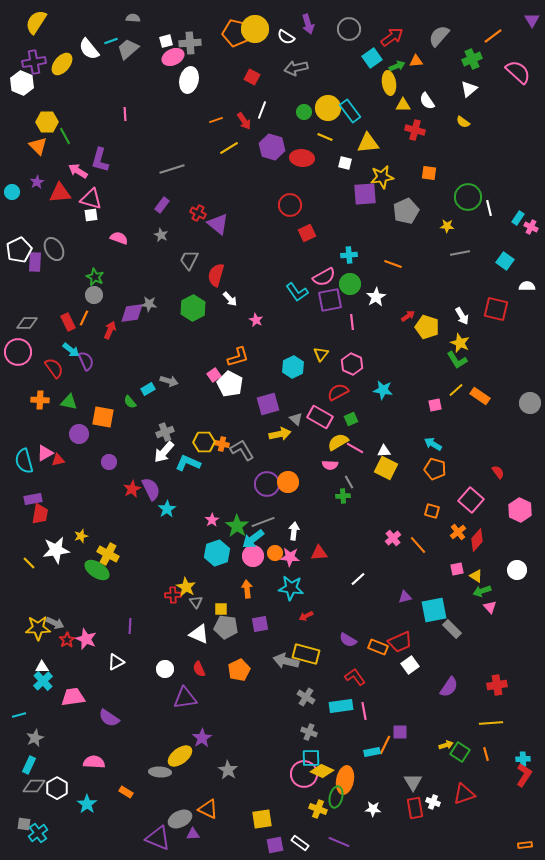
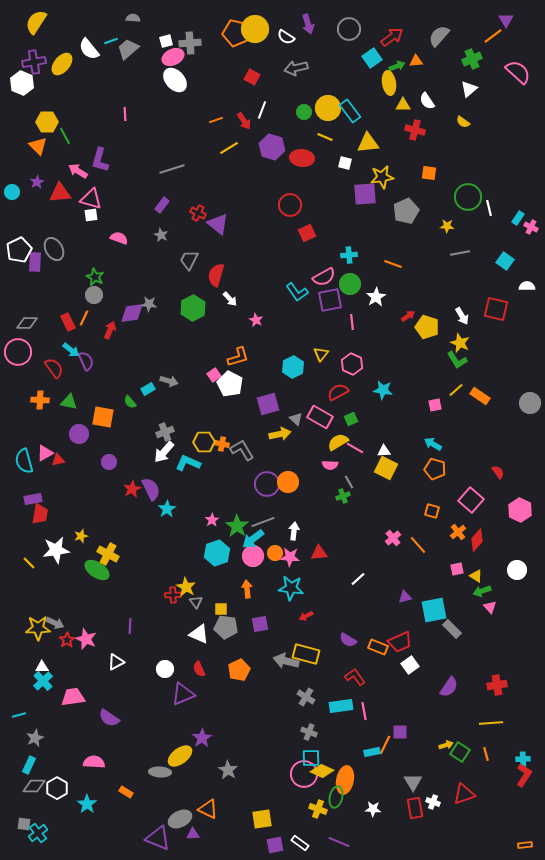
purple triangle at (532, 20): moved 26 px left
white ellipse at (189, 80): moved 14 px left; rotated 55 degrees counterclockwise
green cross at (343, 496): rotated 16 degrees counterclockwise
purple triangle at (185, 698): moved 2 px left, 4 px up; rotated 15 degrees counterclockwise
